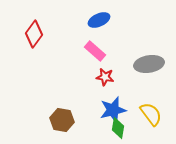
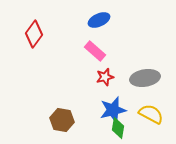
gray ellipse: moved 4 px left, 14 px down
red star: rotated 24 degrees counterclockwise
yellow semicircle: rotated 25 degrees counterclockwise
